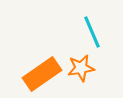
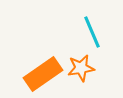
orange rectangle: moved 1 px right
